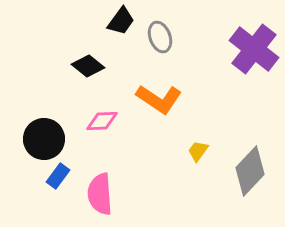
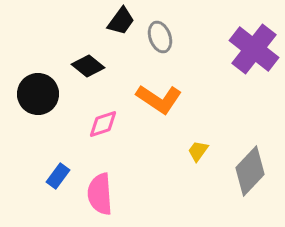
pink diamond: moved 1 px right, 3 px down; rotated 16 degrees counterclockwise
black circle: moved 6 px left, 45 px up
